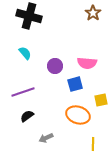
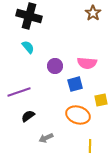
cyan semicircle: moved 3 px right, 6 px up
purple line: moved 4 px left
black semicircle: moved 1 px right
yellow line: moved 3 px left, 2 px down
